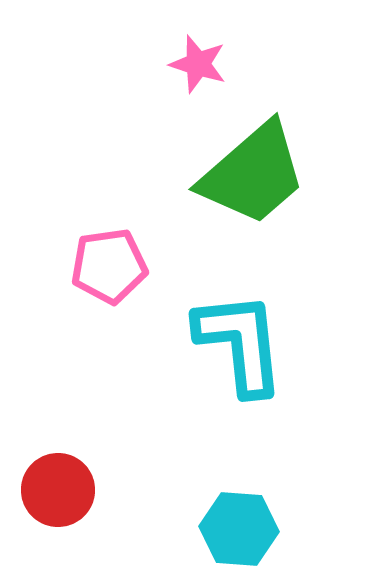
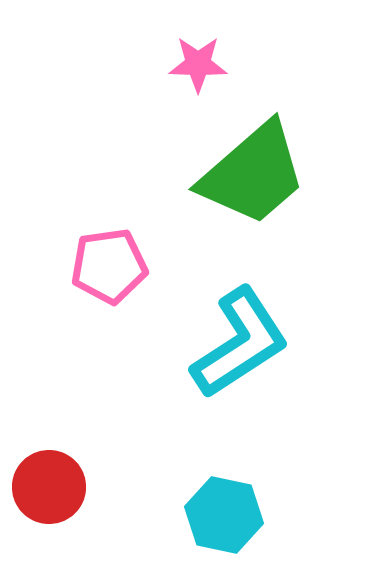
pink star: rotated 16 degrees counterclockwise
cyan L-shape: rotated 63 degrees clockwise
red circle: moved 9 px left, 3 px up
cyan hexagon: moved 15 px left, 14 px up; rotated 8 degrees clockwise
